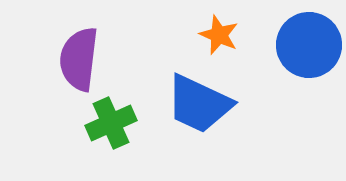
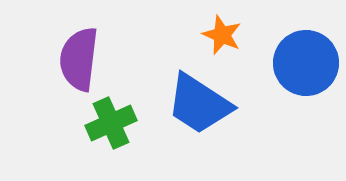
orange star: moved 3 px right
blue circle: moved 3 px left, 18 px down
blue trapezoid: rotated 8 degrees clockwise
